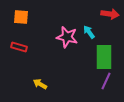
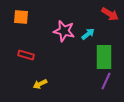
red arrow: rotated 24 degrees clockwise
cyan arrow: moved 1 px left, 2 px down; rotated 88 degrees clockwise
pink star: moved 3 px left, 6 px up
red rectangle: moved 7 px right, 8 px down
yellow arrow: rotated 56 degrees counterclockwise
